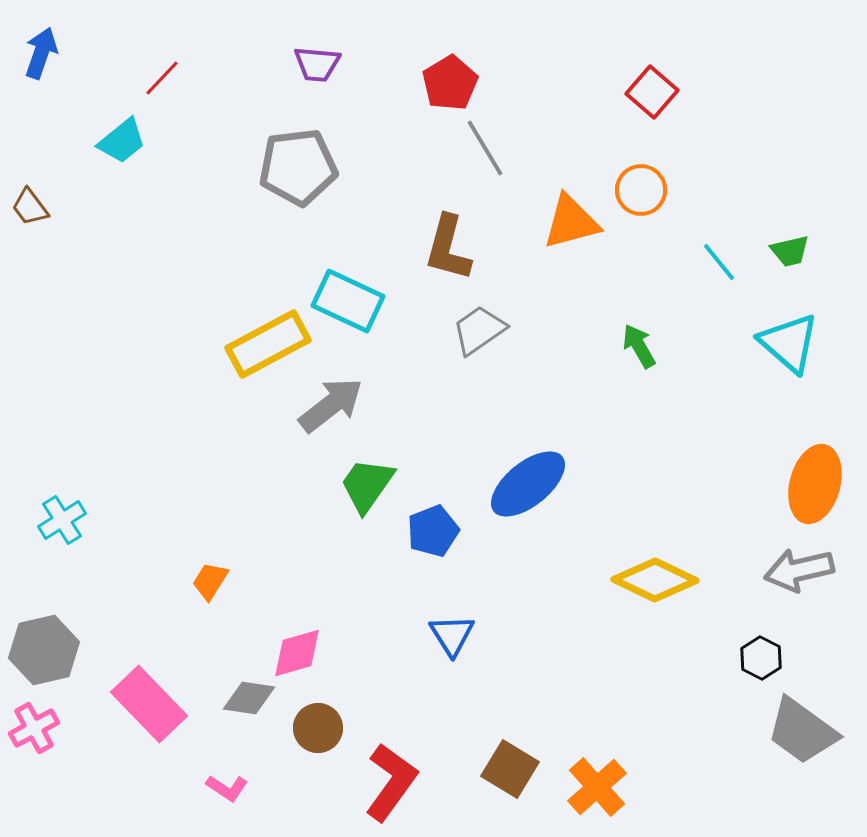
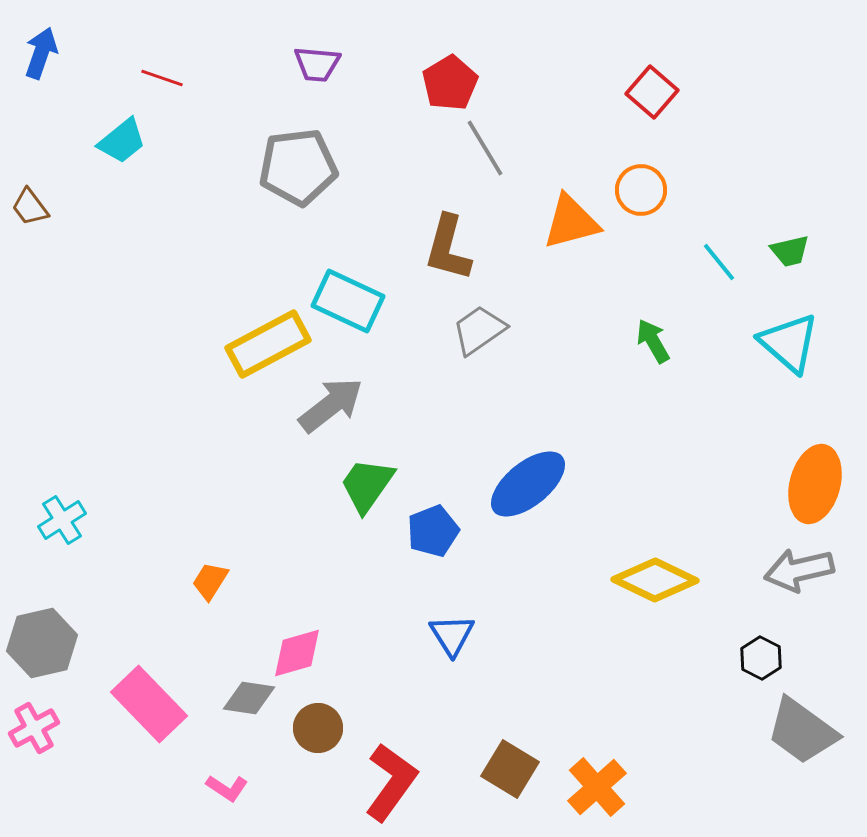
red line at (162, 78): rotated 66 degrees clockwise
green arrow at (639, 346): moved 14 px right, 5 px up
gray hexagon at (44, 650): moved 2 px left, 7 px up
